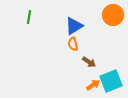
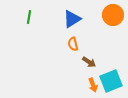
blue triangle: moved 2 px left, 7 px up
orange arrow: rotated 104 degrees clockwise
